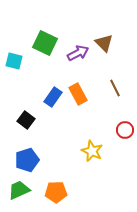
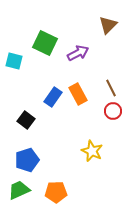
brown triangle: moved 4 px right, 18 px up; rotated 30 degrees clockwise
brown line: moved 4 px left
red circle: moved 12 px left, 19 px up
